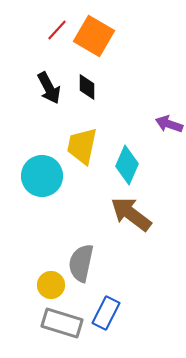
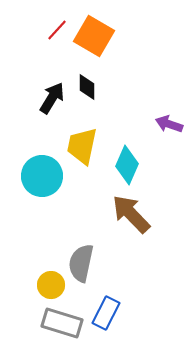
black arrow: moved 3 px right, 10 px down; rotated 120 degrees counterclockwise
brown arrow: rotated 9 degrees clockwise
